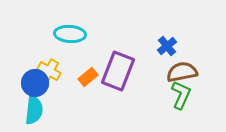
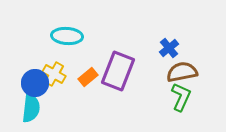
cyan ellipse: moved 3 px left, 2 px down
blue cross: moved 2 px right, 2 px down
yellow cross: moved 5 px right, 3 px down
green L-shape: moved 2 px down
cyan semicircle: moved 3 px left, 2 px up
